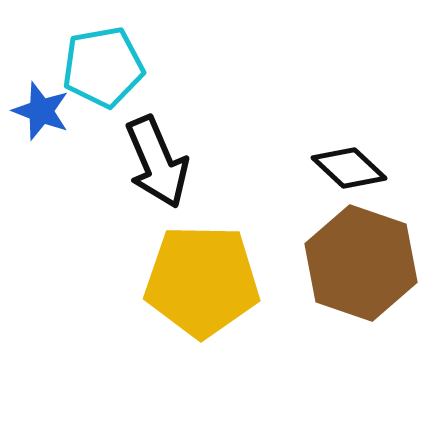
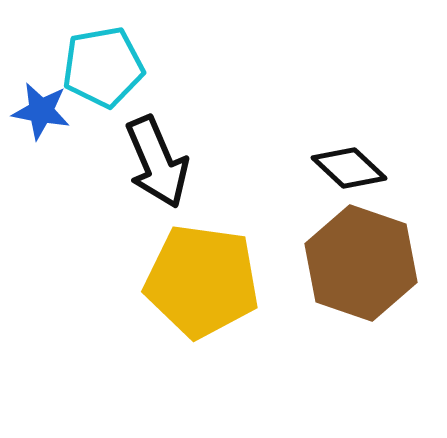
blue star: rotated 10 degrees counterclockwise
yellow pentagon: rotated 7 degrees clockwise
